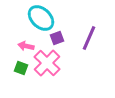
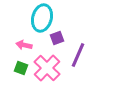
cyan ellipse: moved 1 px right; rotated 60 degrees clockwise
purple line: moved 11 px left, 17 px down
pink arrow: moved 2 px left, 1 px up
pink cross: moved 5 px down
